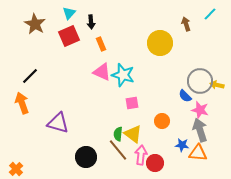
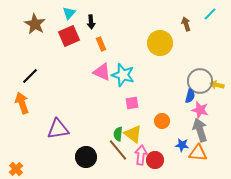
blue semicircle: moved 5 px right; rotated 120 degrees counterclockwise
purple triangle: moved 6 px down; rotated 25 degrees counterclockwise
red circle: moved 3 px up
